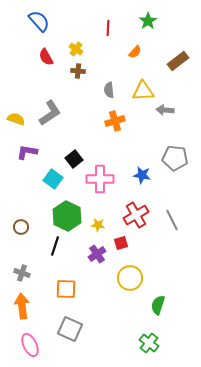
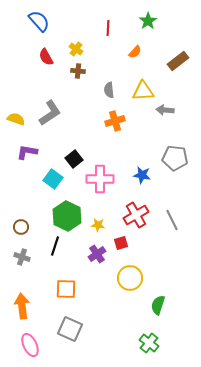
gray cross: moved 16 px up
